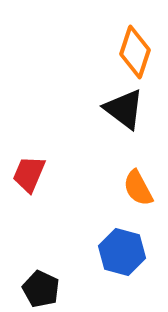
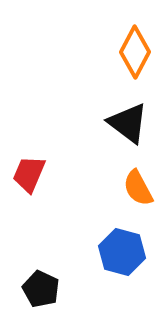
orange diamond: rotated 9 degrees clockwise
black triangle: moved 4 px right, 14 px down
